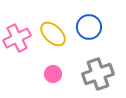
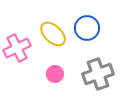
blue circle: moved 2 px left, 1 px down
pink cross: moved 10 px down
pink circle: moved 2 px right
